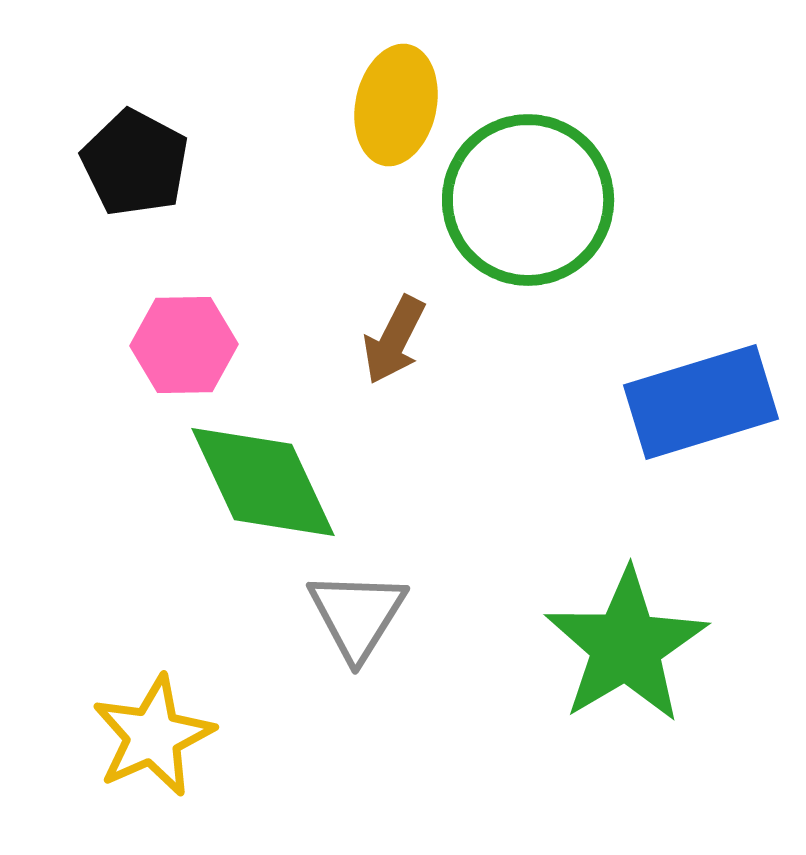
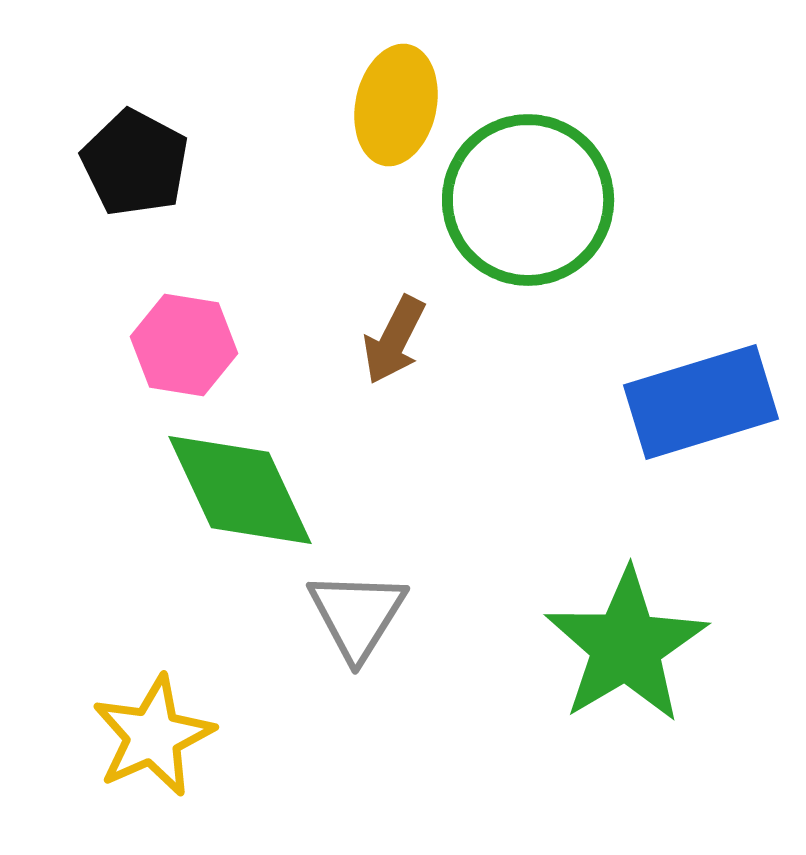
pink hexagon: rotated 10 degrees clockwise
green diamond: moved 23 px left, 8 px down
